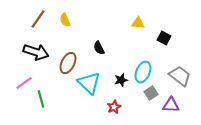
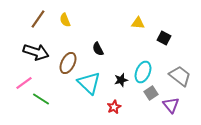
black semicircle: moved 1 px left, 1 px down
green line: rotated 42 degrees counterclockwise
purple triangle: rotated 48 degrees clockwise
